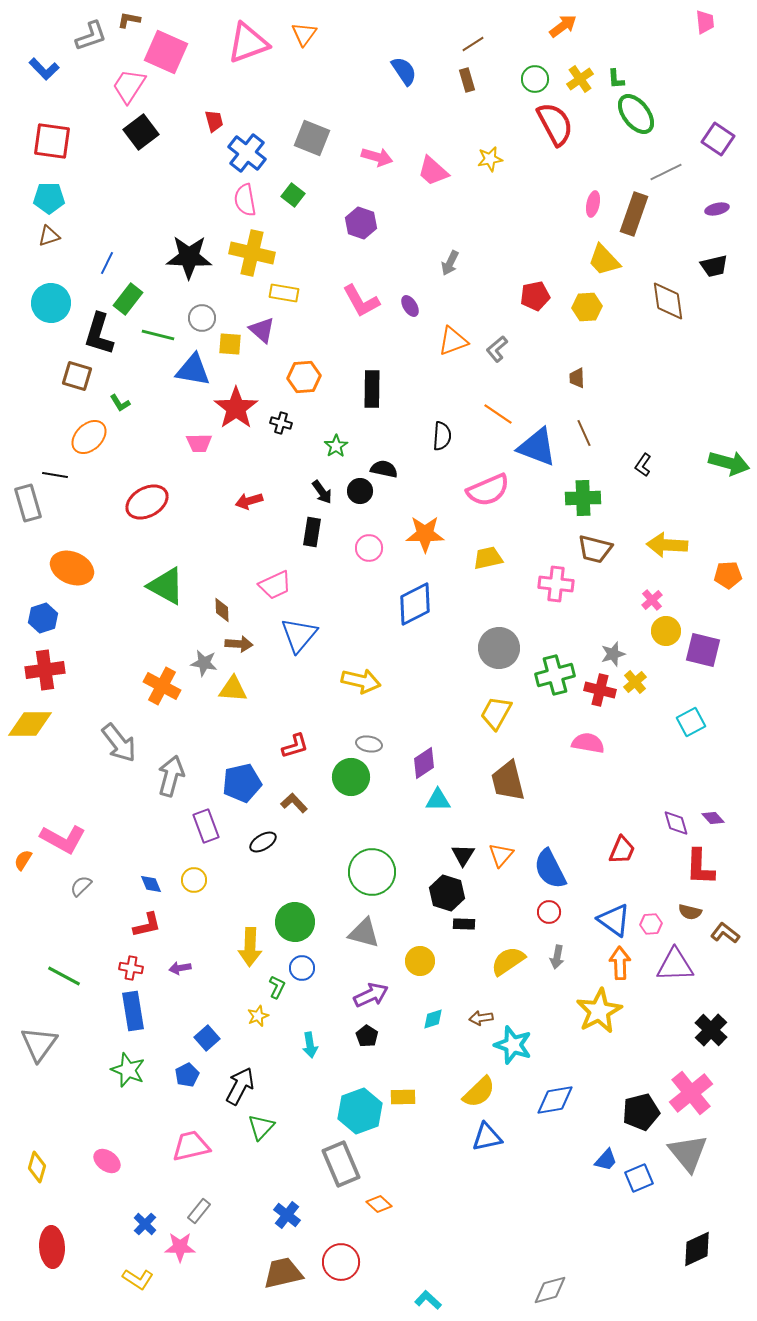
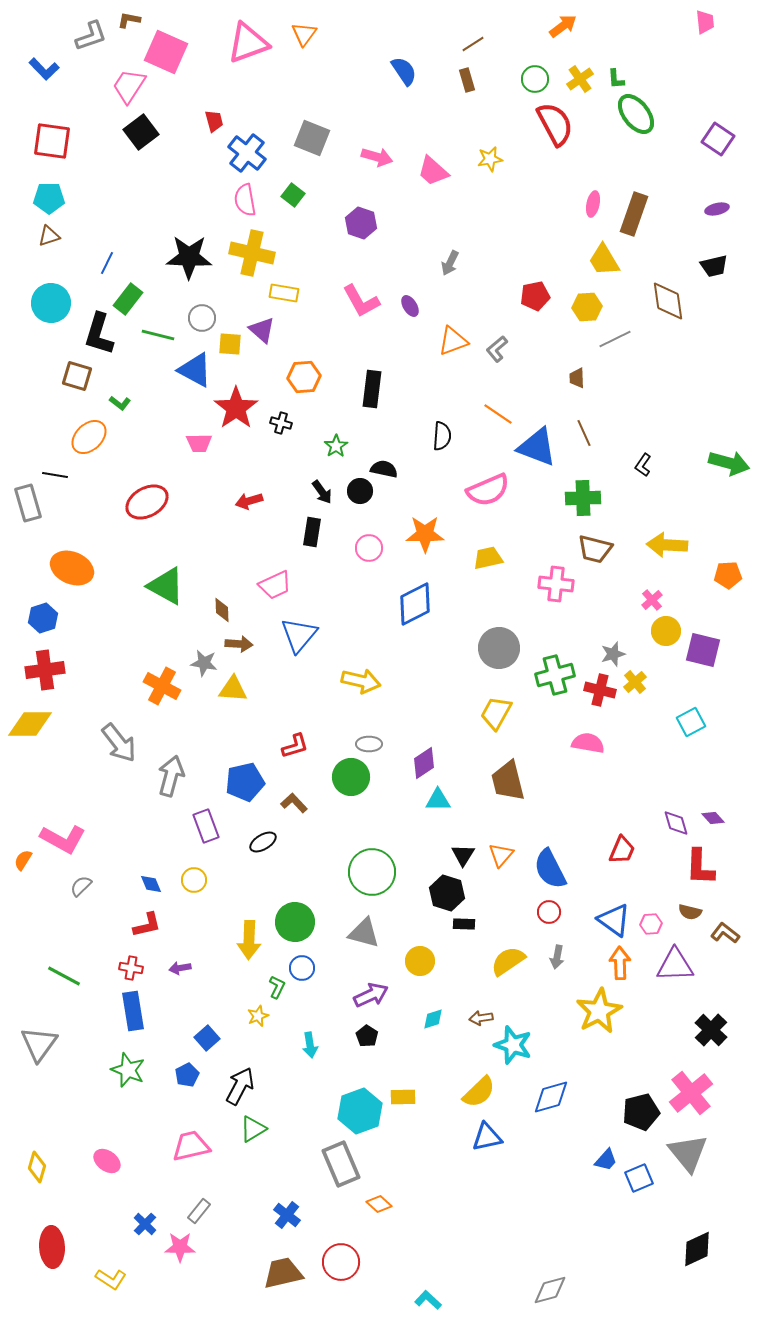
gray line at (666, 172): moved 51 px left, 167 px down
yellow trapezoid at (604, 260): rotated 12 degrees clockwise
blue triangle at (193, 370): moved 2 px right; rotated 18 degrees clockwise
black rectangle at (372, 389): rotated 6 degrees clockwise
green L-shape at (120, 403): rotated 20 degrees counterclockwise
gray ellipse at (369, 744): rotated 10 degrees counterclockwise
blue pentagon at (242, 783): moved 3 px right, 1 px up
yellow arrow at (250, 947): moved 1 px left, 7 px up
blue diamond at (555, 1100): moved 4 px left, 3 px up; rotated 6 degrees counterclockwise
green triangle at (261, 1127): moved 8 px left, 2 px down; rotated 16 degrees clockwise
yellow L-shape at (138, 1279): moved 27 px left
